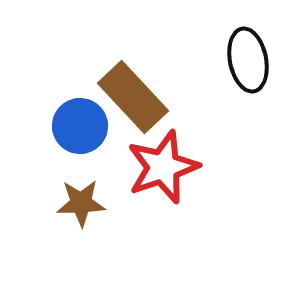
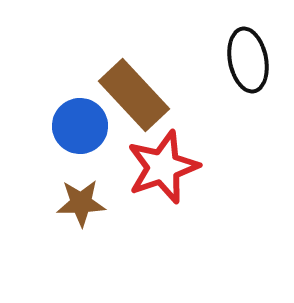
brown rectangle: moved 1 px right, 2 px up
